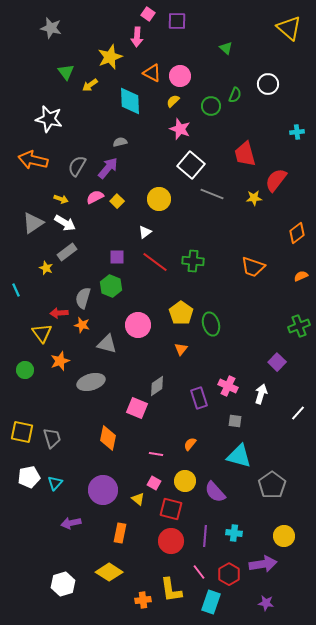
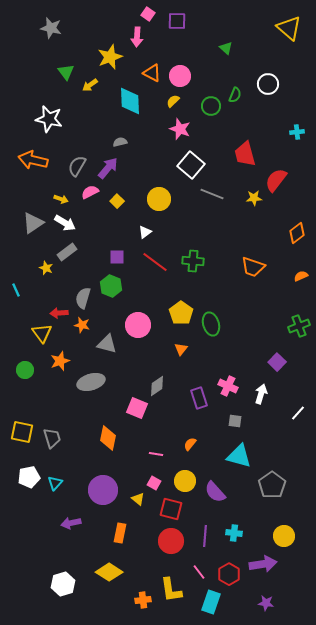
pink semicircle at (95, 197): moved 5 px left, 5 px up
